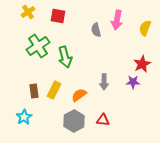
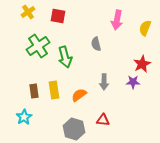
gray semicircle: moved 14 px down
yellow rectangle: rotated 36 degrees counterclockwise
gray hexagon: moved 8 px down; rotated 15 degrees counterclockwise
